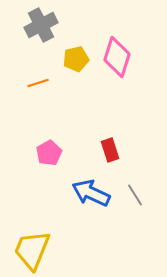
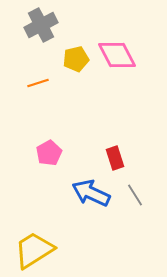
pink diamond: moved 2 px up; rotated 45 degrees counterclockwise
red rectangle: moved 5 px right, 8 px down
yellow trapezoid: moved 2 px right; rotated 36 degrees clockwise
